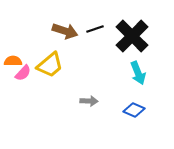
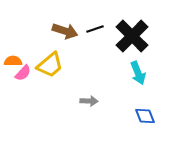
blue diamond: moved 11 px right, 6 px down; rotated 45 degrees clockwise
